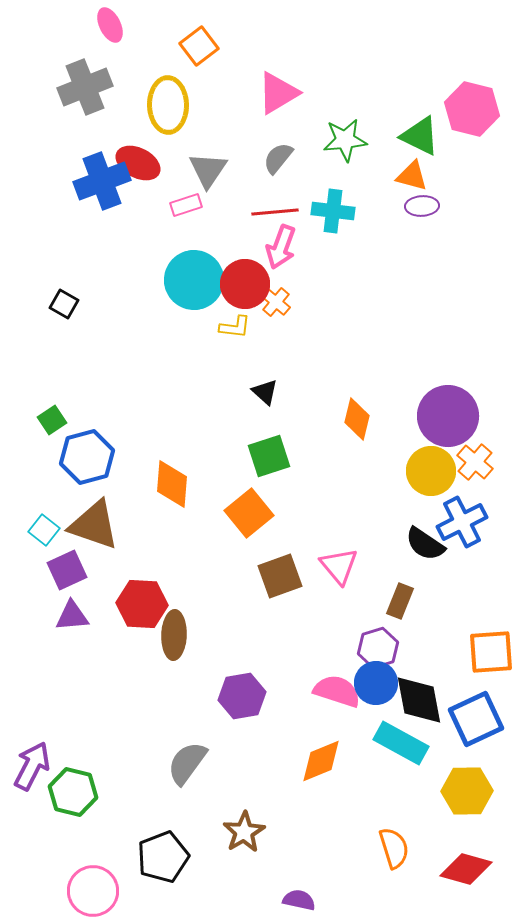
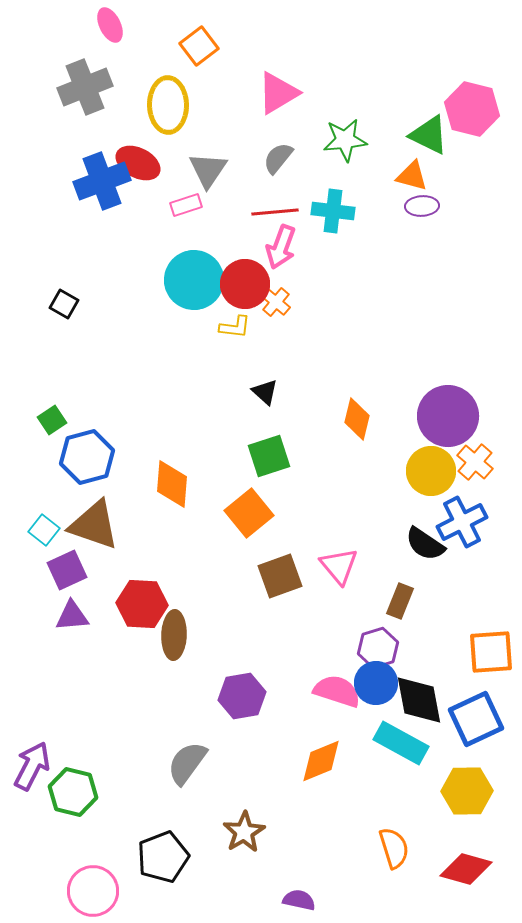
green triangle at (420, 136): moved 9 px right, 1 px up
